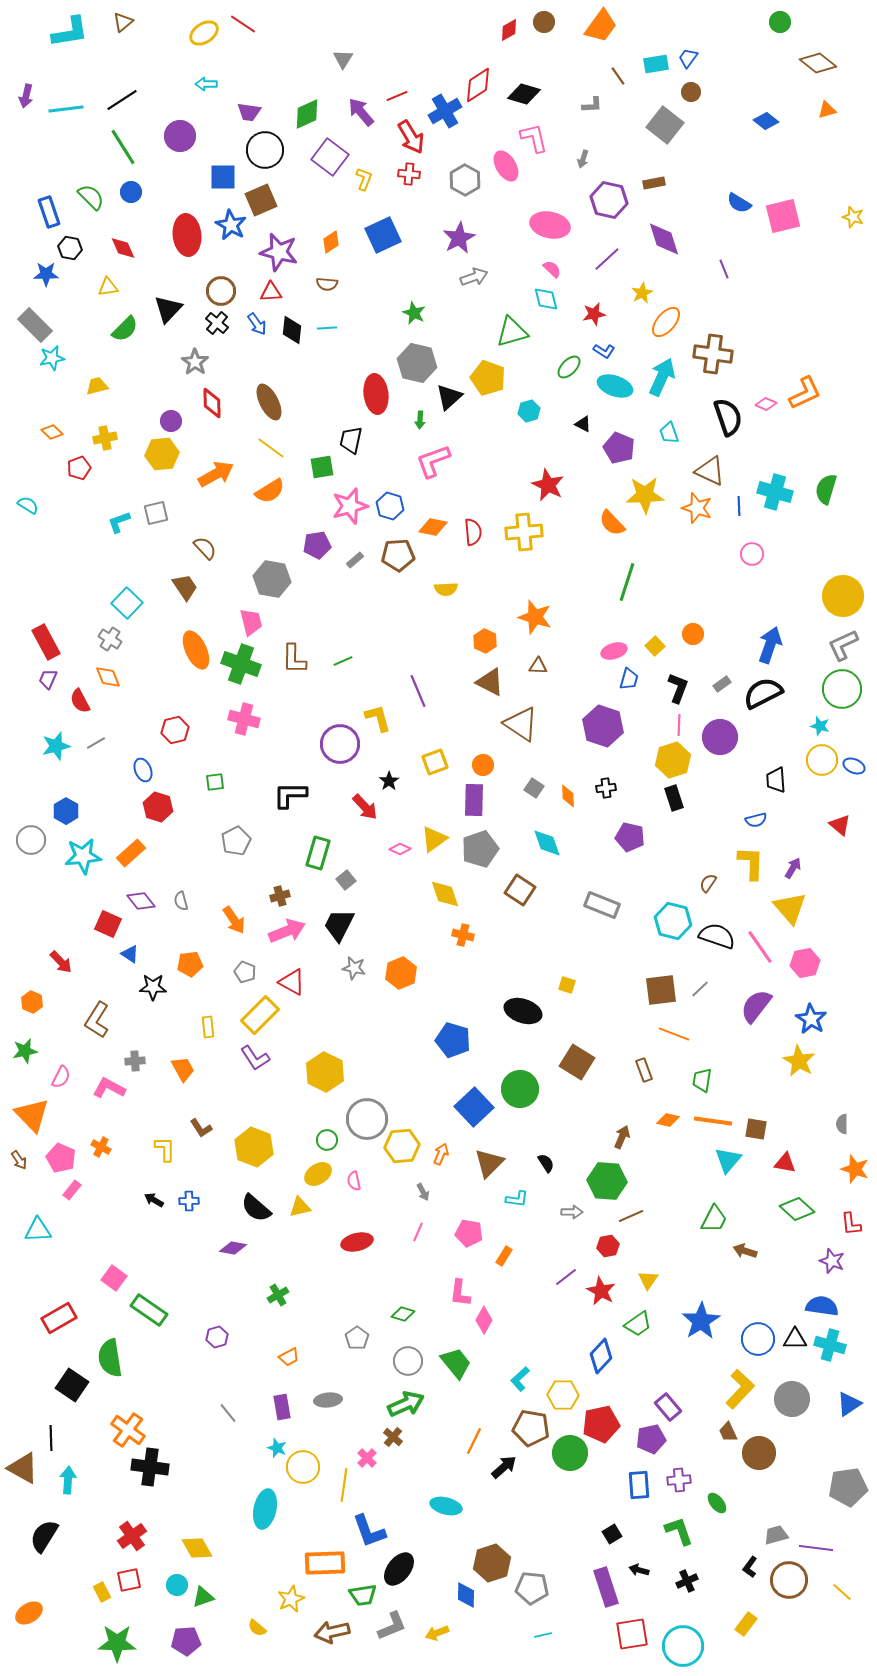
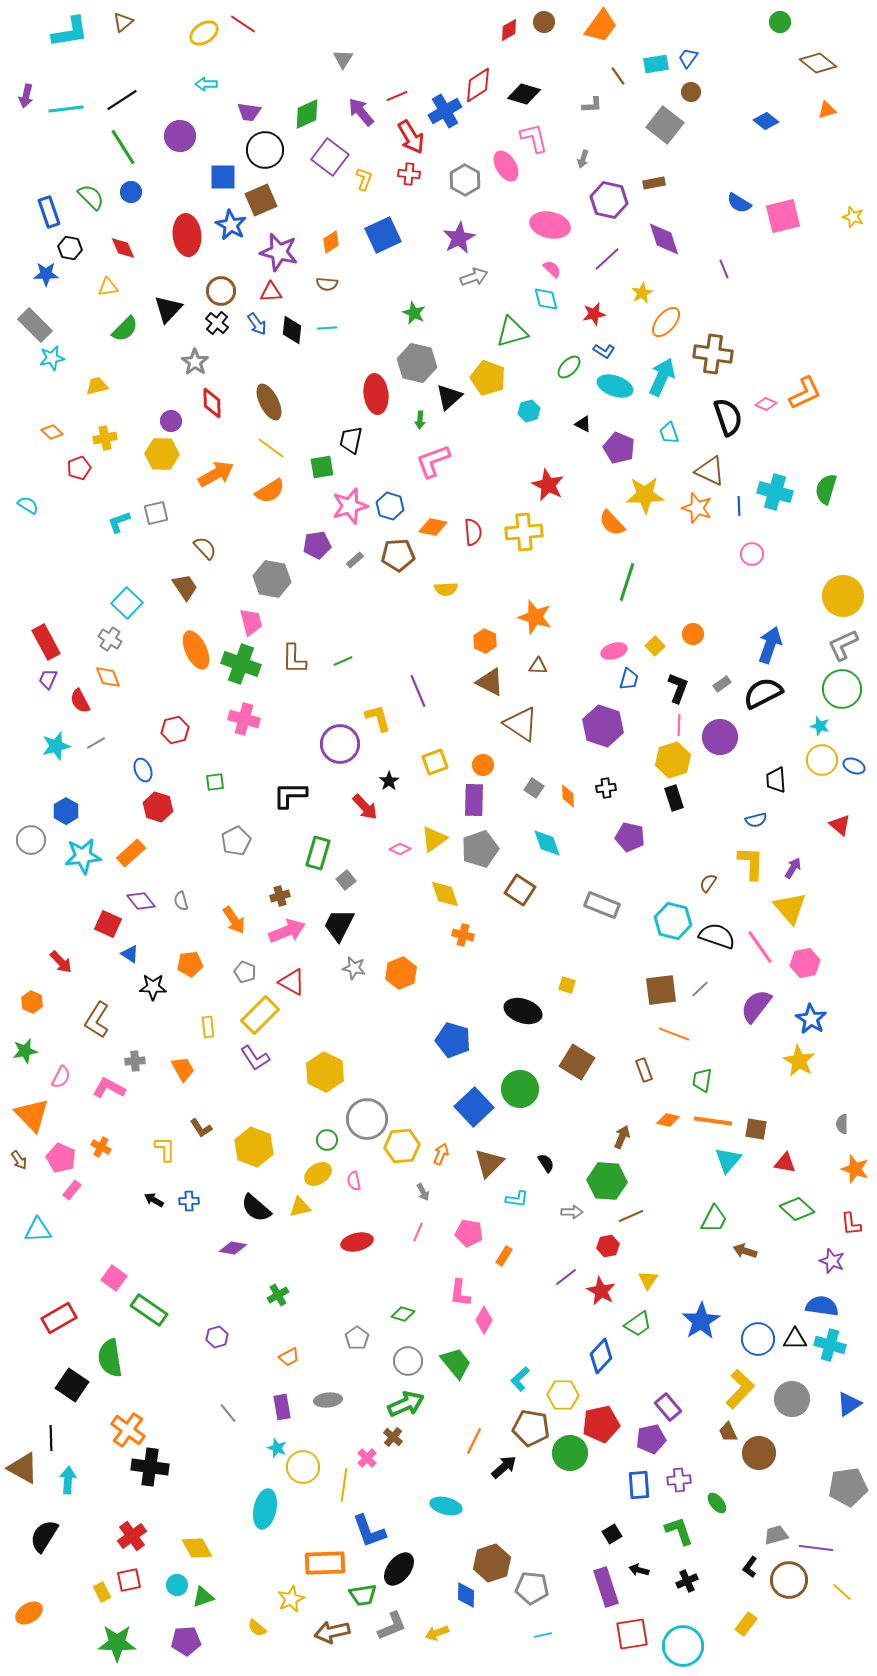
yellow hexagon at (162, 454): rotated 8 degrees clockwise
